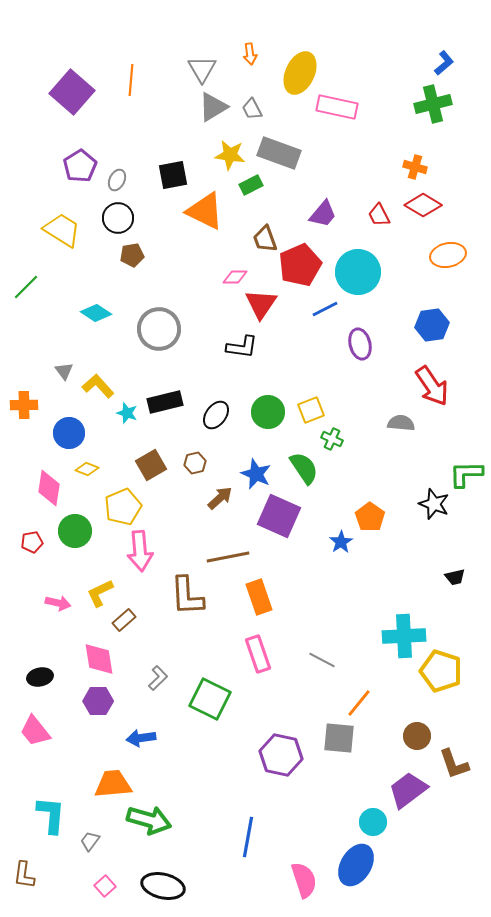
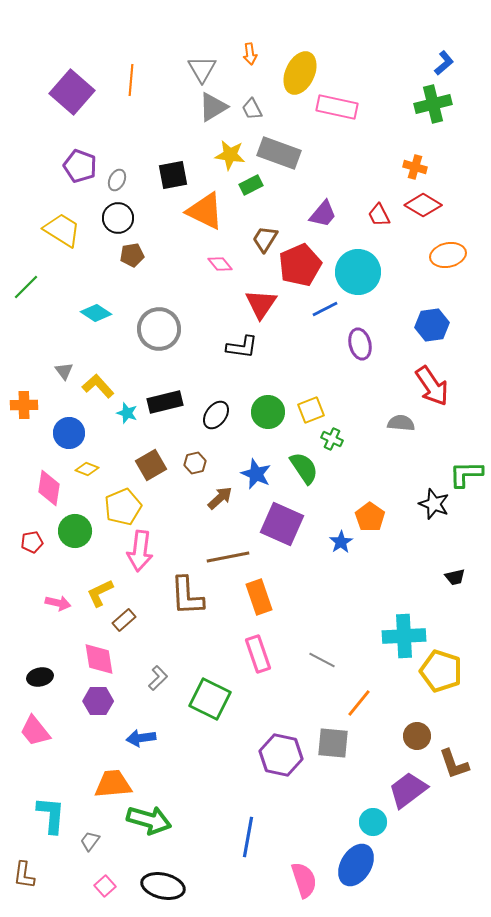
purple pentagon at (80, 166): rotated 20 degrees counterclockwise
brown trapezoid at (265, 239): rotated 52 degrees clockwise
pink diamond at (235, 277): moved 15 px left, 13 px up; rotated 50 degrees clockwise
purple square at (279, 516): moved 3 px right, 8 px down
pink arrow at (140, 551): rotated 12 degrees clockwise
gray square at (339, 738): moved 6 px left, 5 px down
